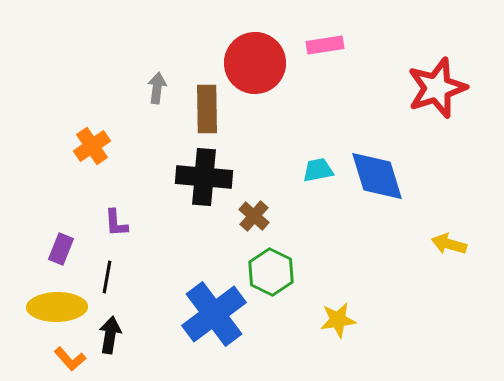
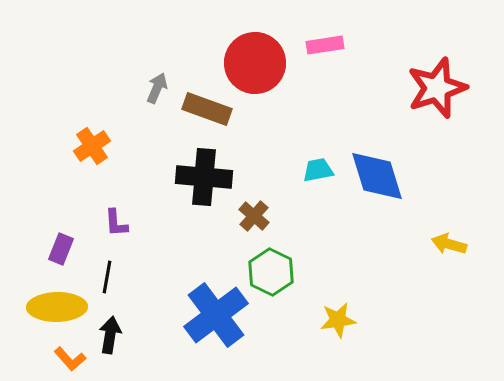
gray arrow: rotated 16 degrees clockwise
brown rectangle: rotated 69 degrees counterclockwise
blue cross: moved 2 px right, 1 px down
